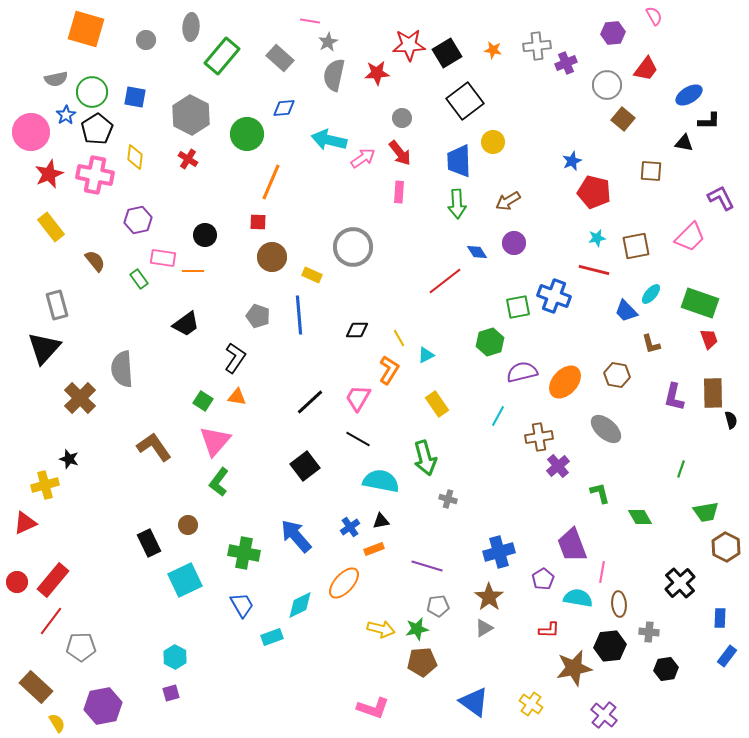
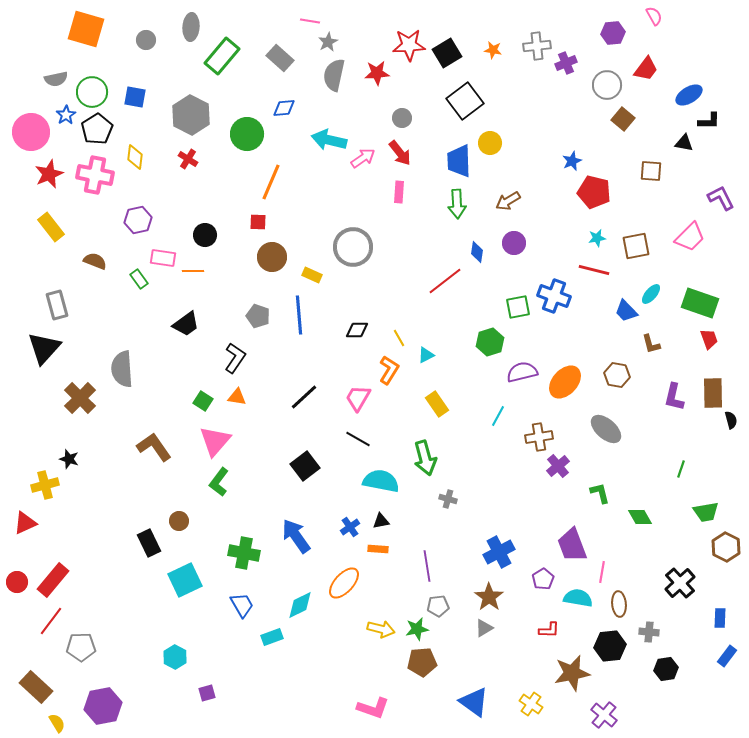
yellow circle at (493, 142): moved 3 px left, 1 px down
blue diamond at (477, 252): rotated 40 degrees clockwise
brown semicircle at (95, 261): rotated 30 degrees counterclockwise
black line at (310, 402): moved 6 px left, 5 px up
brown circle at (188, 525): moved 9 px left, 4 px up
blue arrow at (296, 536): rotated 6 degrees clockwise
orange rectangle at (374, 549): moved 4 px right; rotated 24 degrees clockwise
blue cross at (499, 552): rotated 12 degrees counterclockwise
purple line at (427, 566): rotated 64 degrees clockwise
brown star at (574, 668): moved 2 px left, 5 px down
purple square at (171, 693): moved 36 px right
